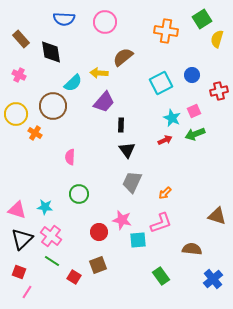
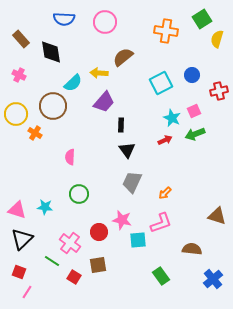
pink cross at (51, 236): moved 19 px right, 7 px down
brown square at (98, 265): rotated 12 degrees clockwise
